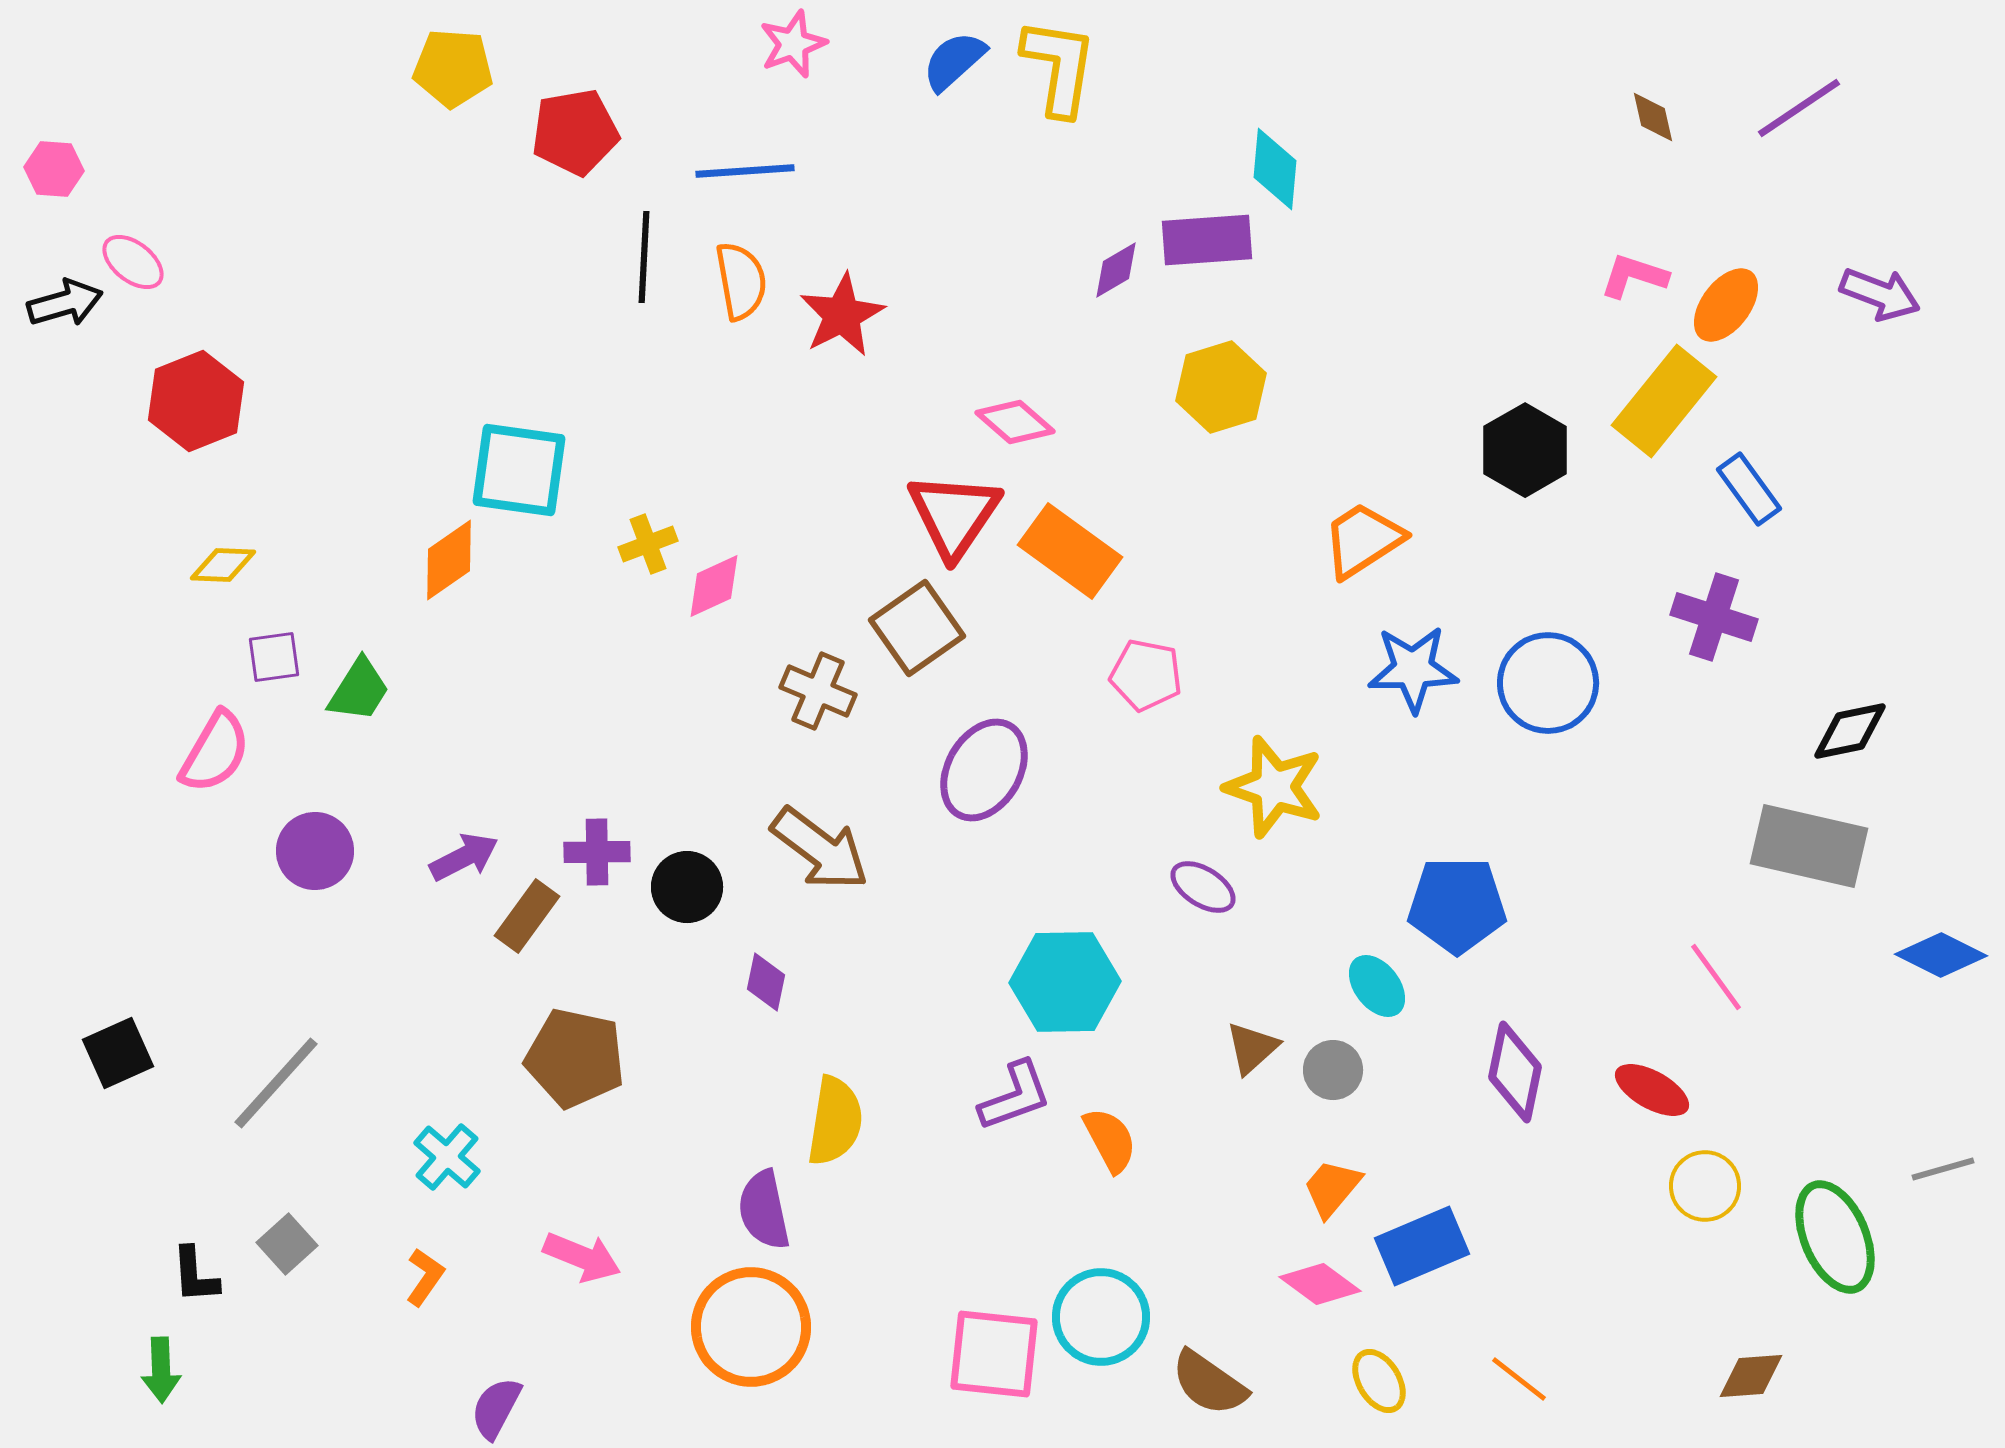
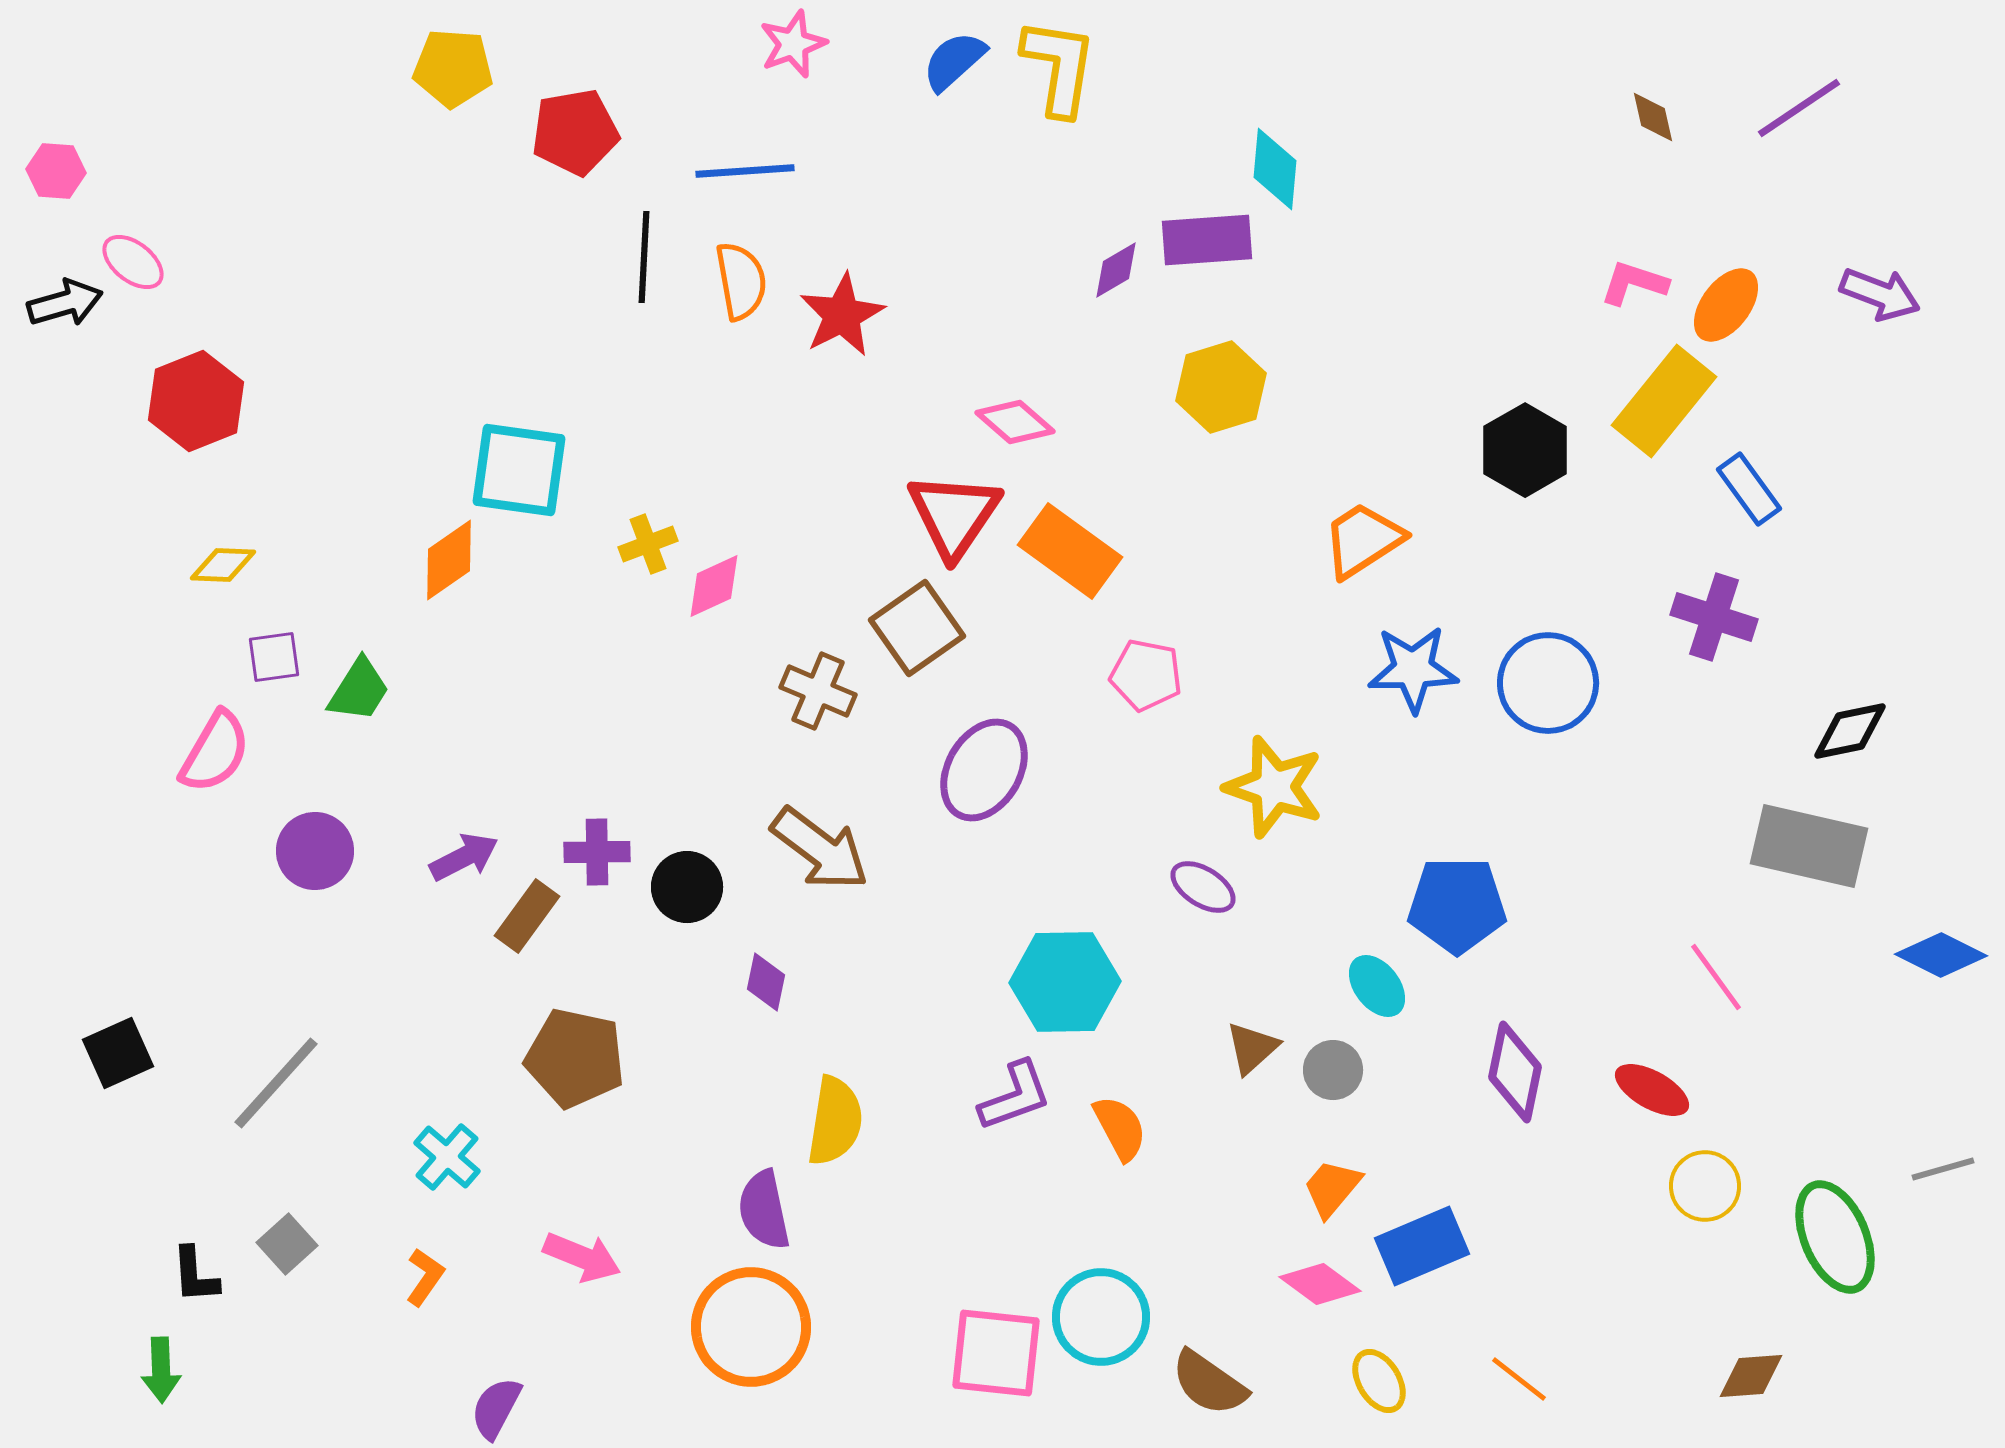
pink hexagon at (54, 169): moved 2 px right, 2 px down
pink L-shape at (1634, 276): moved 7 px down
orange semicircle at (1110, 1140): moved 10 px right, 12 px up
pink square at (994, 1354): moved 2 px right, 1 px up
